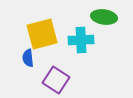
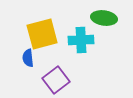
green ellipse: moved 1 px down
purple square: rotated 20 degrees clockwise
